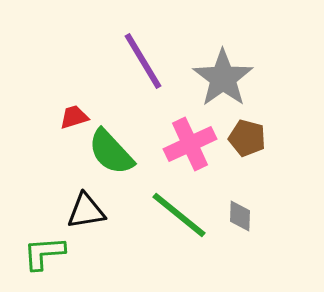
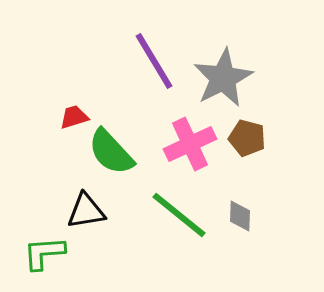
purple line: moved 11 px right
gray star: rotated 8 degrees clockwise
